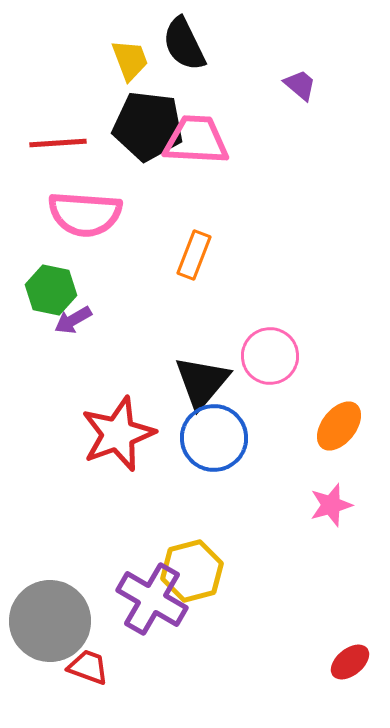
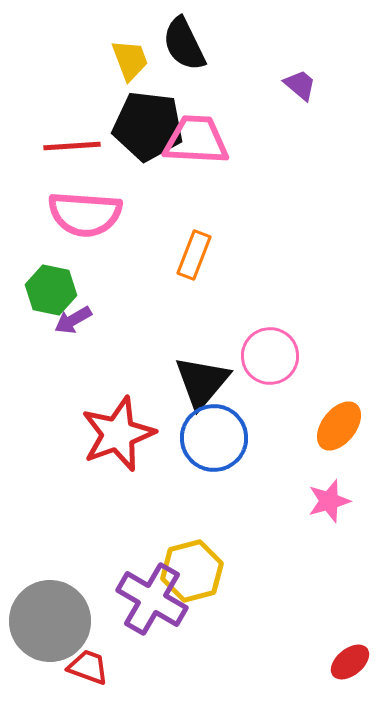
red line: moved 14 px right, 3 px down
pink star: moved 2 px left, 4 px up
